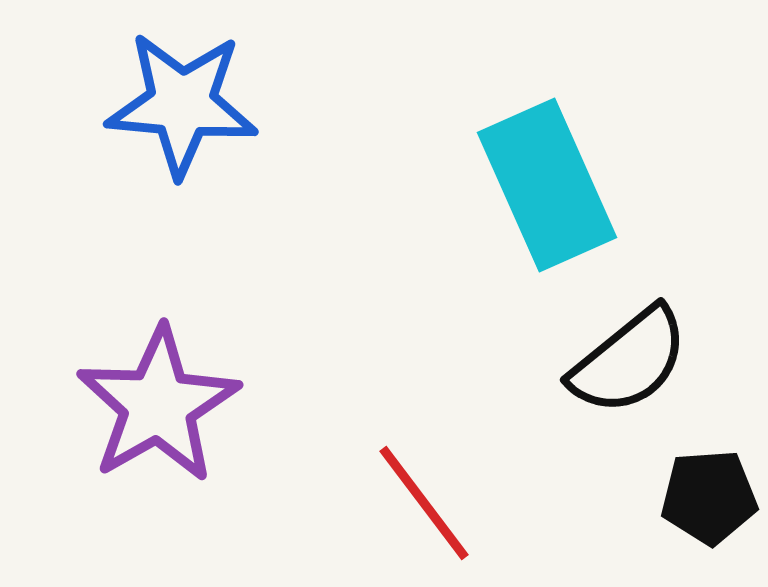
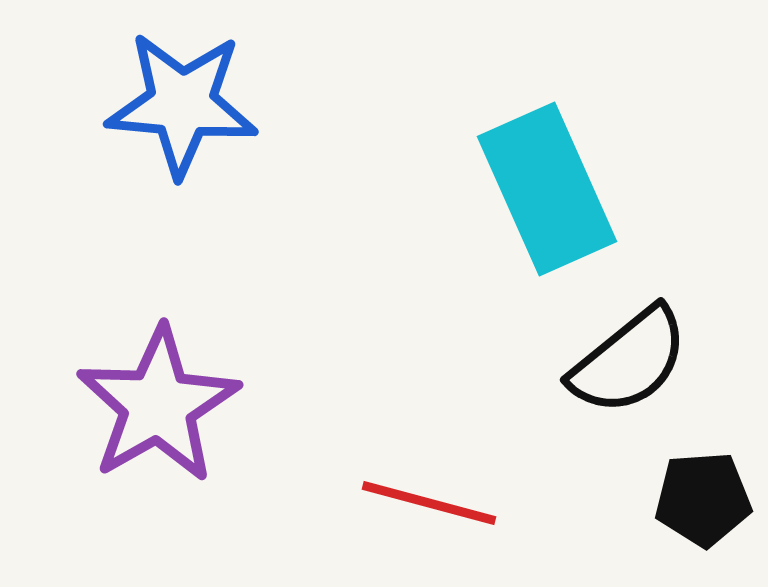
cyan rectangle: moved 4 px down
black pentagon: moved 6 px left, 2 px down
red line: moved 5 px right; rotated 38 degrees counterclockwise
